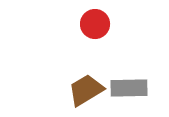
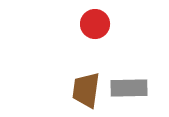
brown trapezoid: rotated 51 degrees counterclockwise
